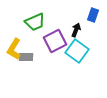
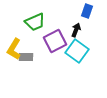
blue rectangle: moved 6 px left, 4 px up
